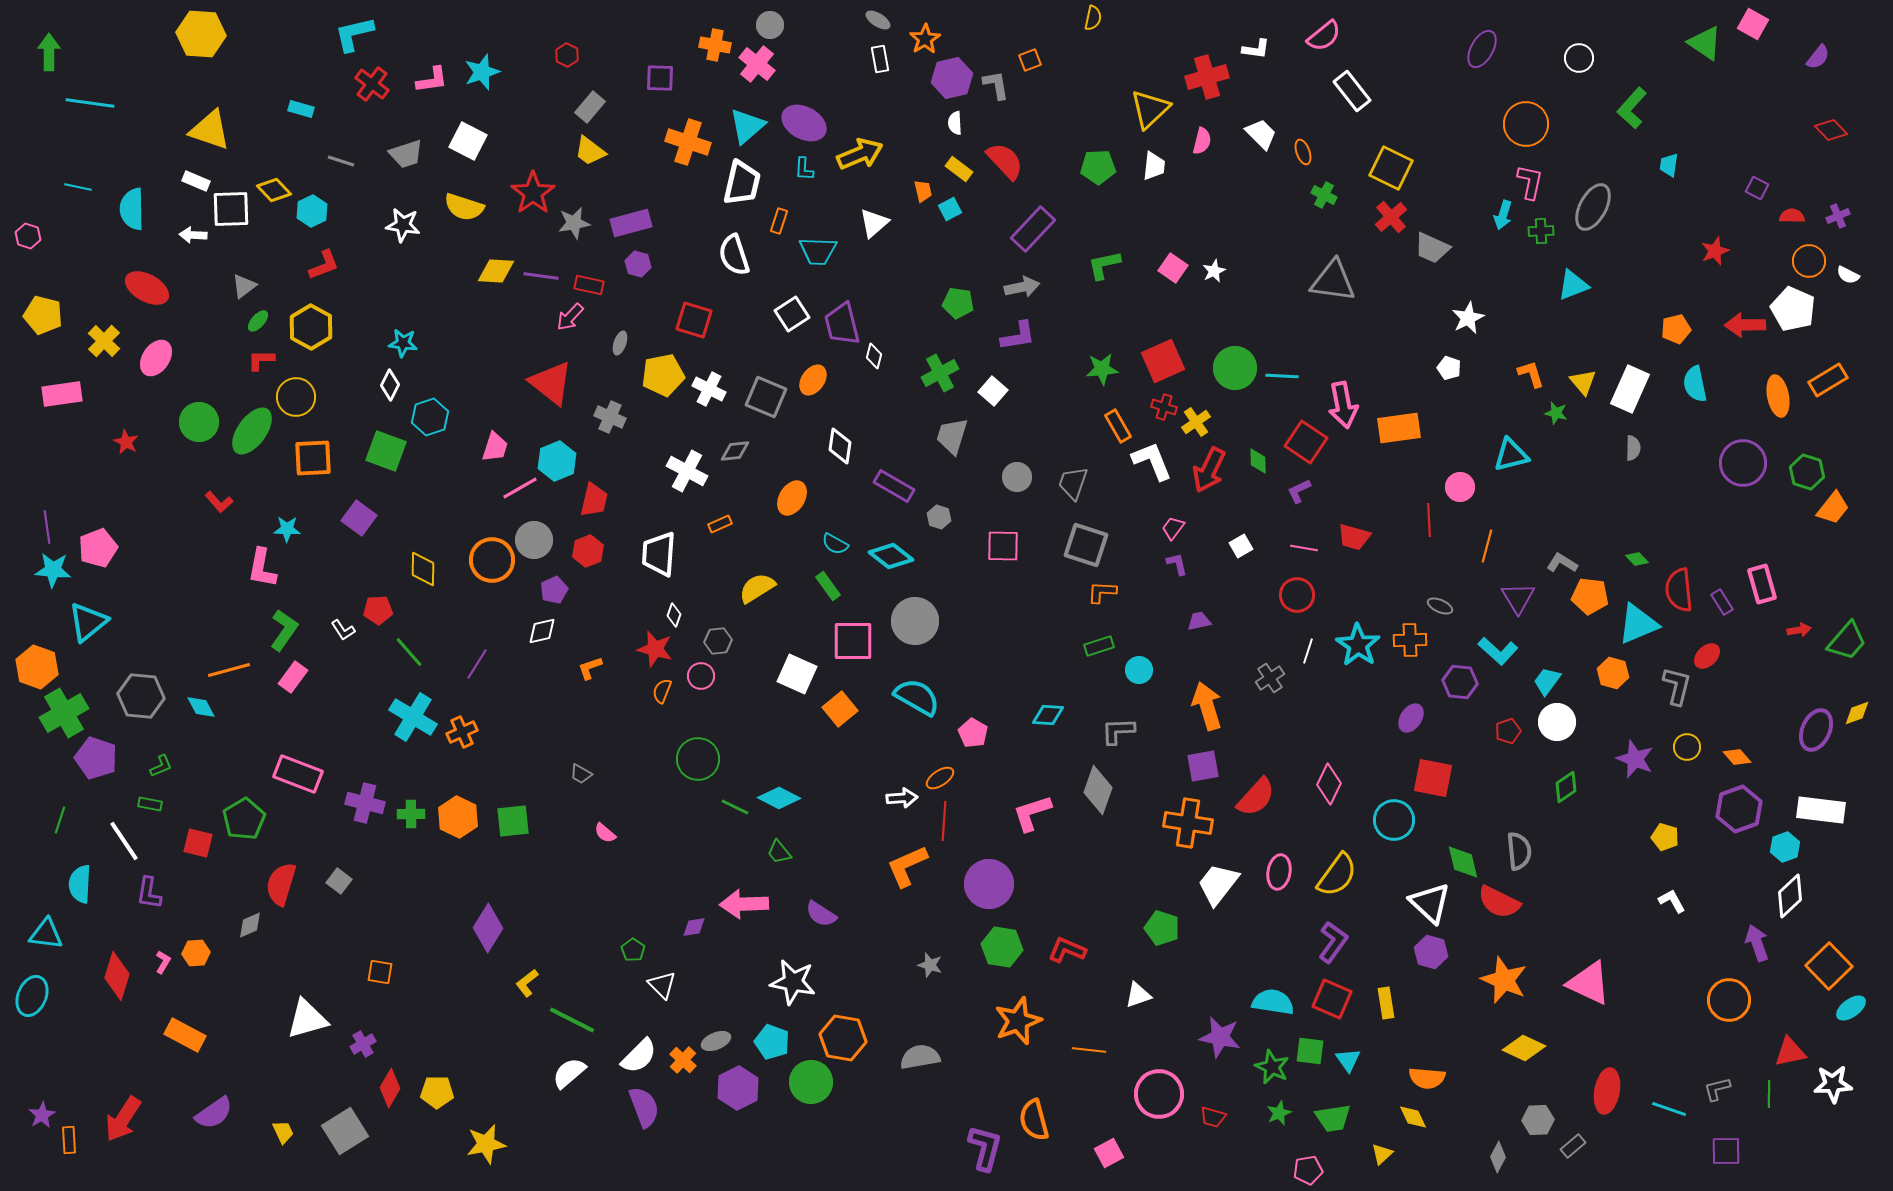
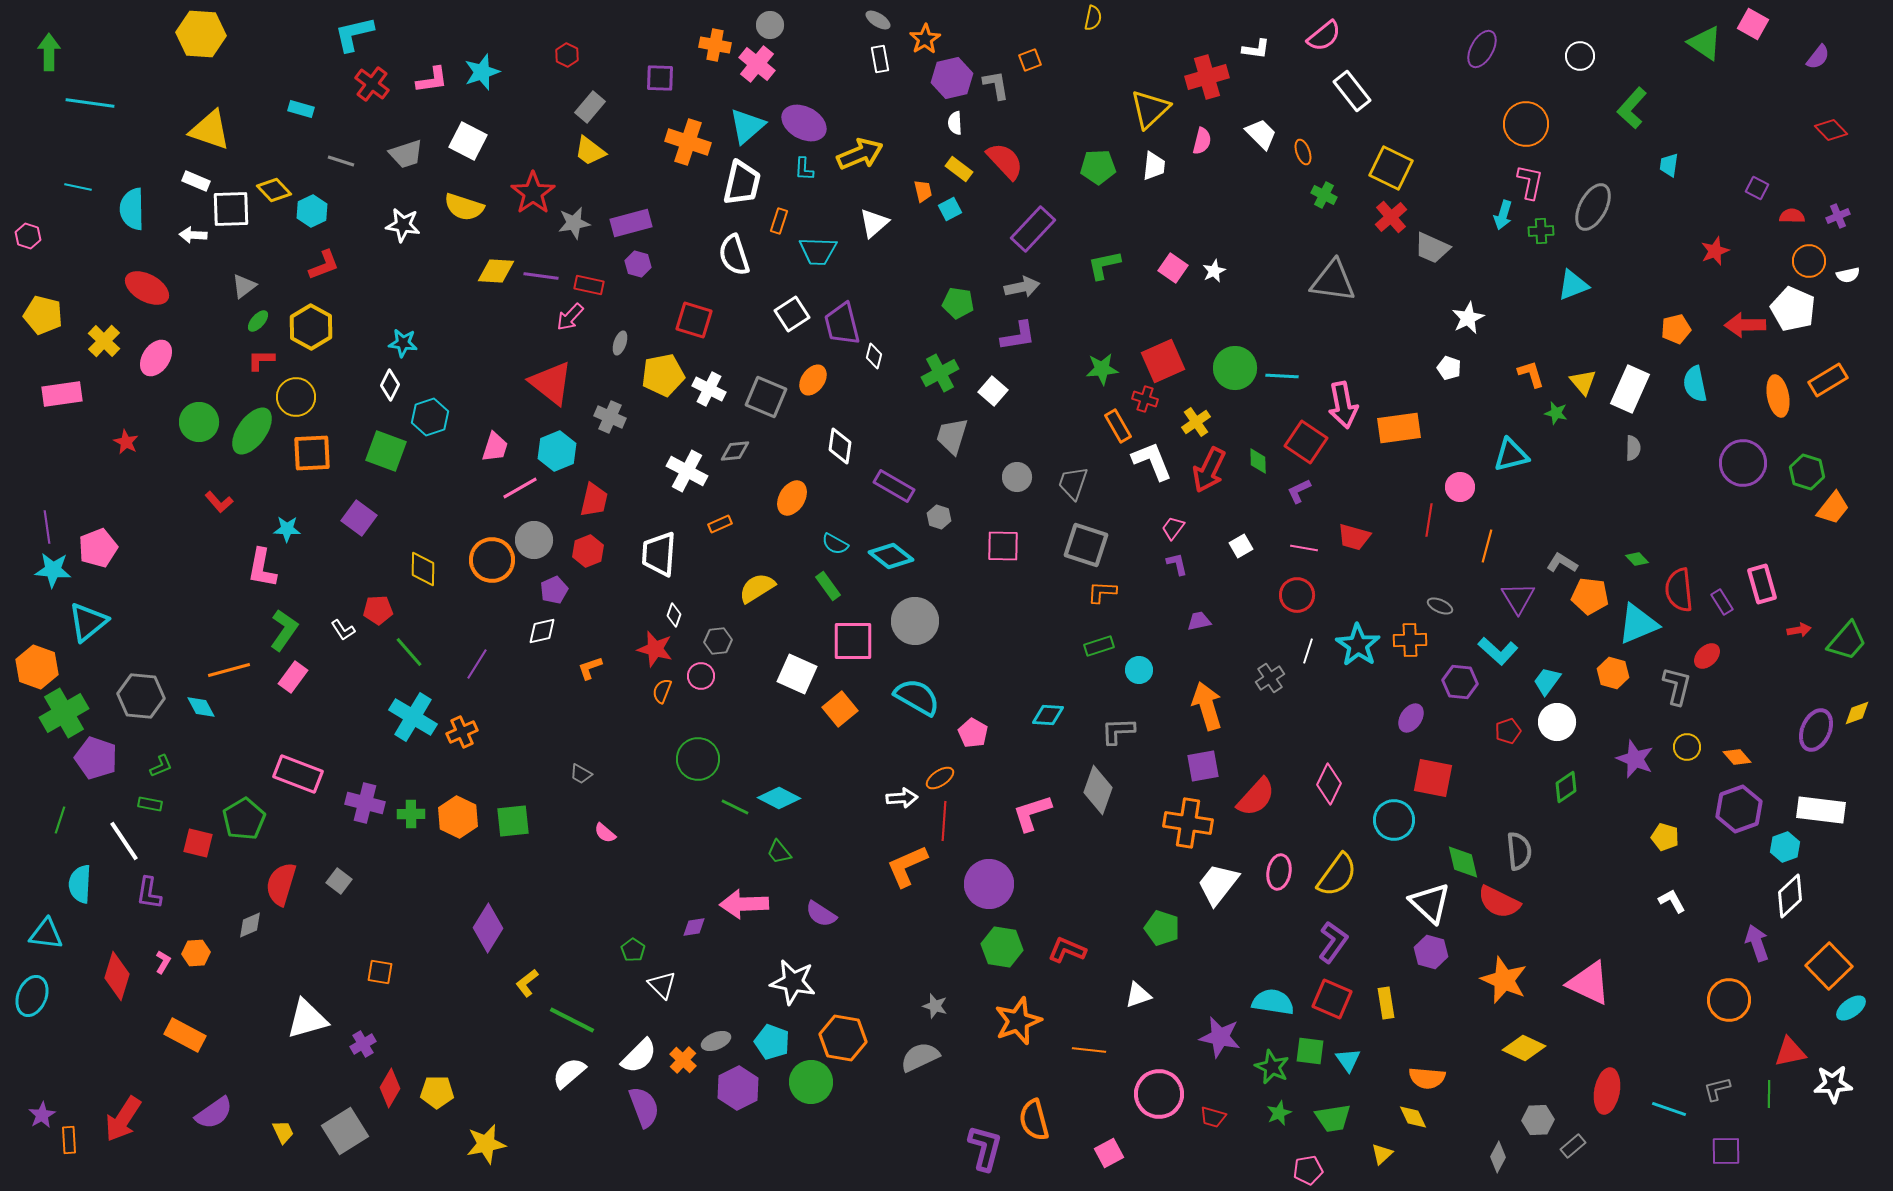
white circle at (1579, 58): moved 1 px right, 2 px up
white semicircle at (1848, 275): rotated 40 degrees counterclockwise
red cross at (1164, 407): moved 19 px left, 8 px up
orange square at (313, 458): moved 1 px left, 5 px up
cyan hexagon at (557, 461): moved 10 px up
red line at (1429, 520): rotated 12 degrees clockwise
gray star at (930, 965): moved 5 px right, 41 px down
gray semicircle at (920, 1057): rotated 15 degrees counterclockwise
